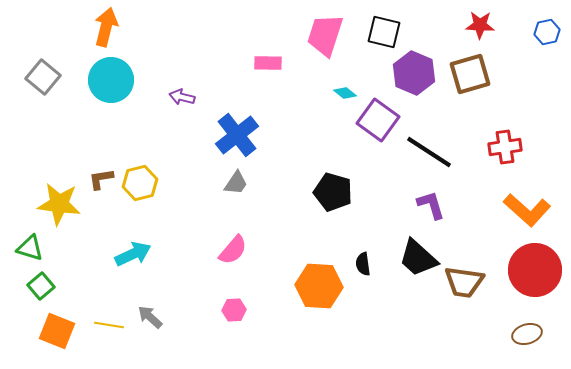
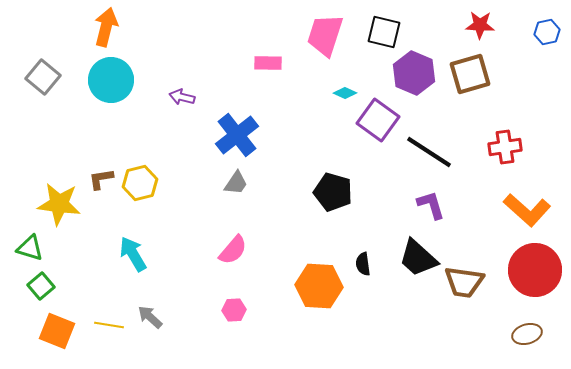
cyan diamond: rotated 15 degrees counterclockwise
cyan arrow: rotated 96 degrees counterclockwise
